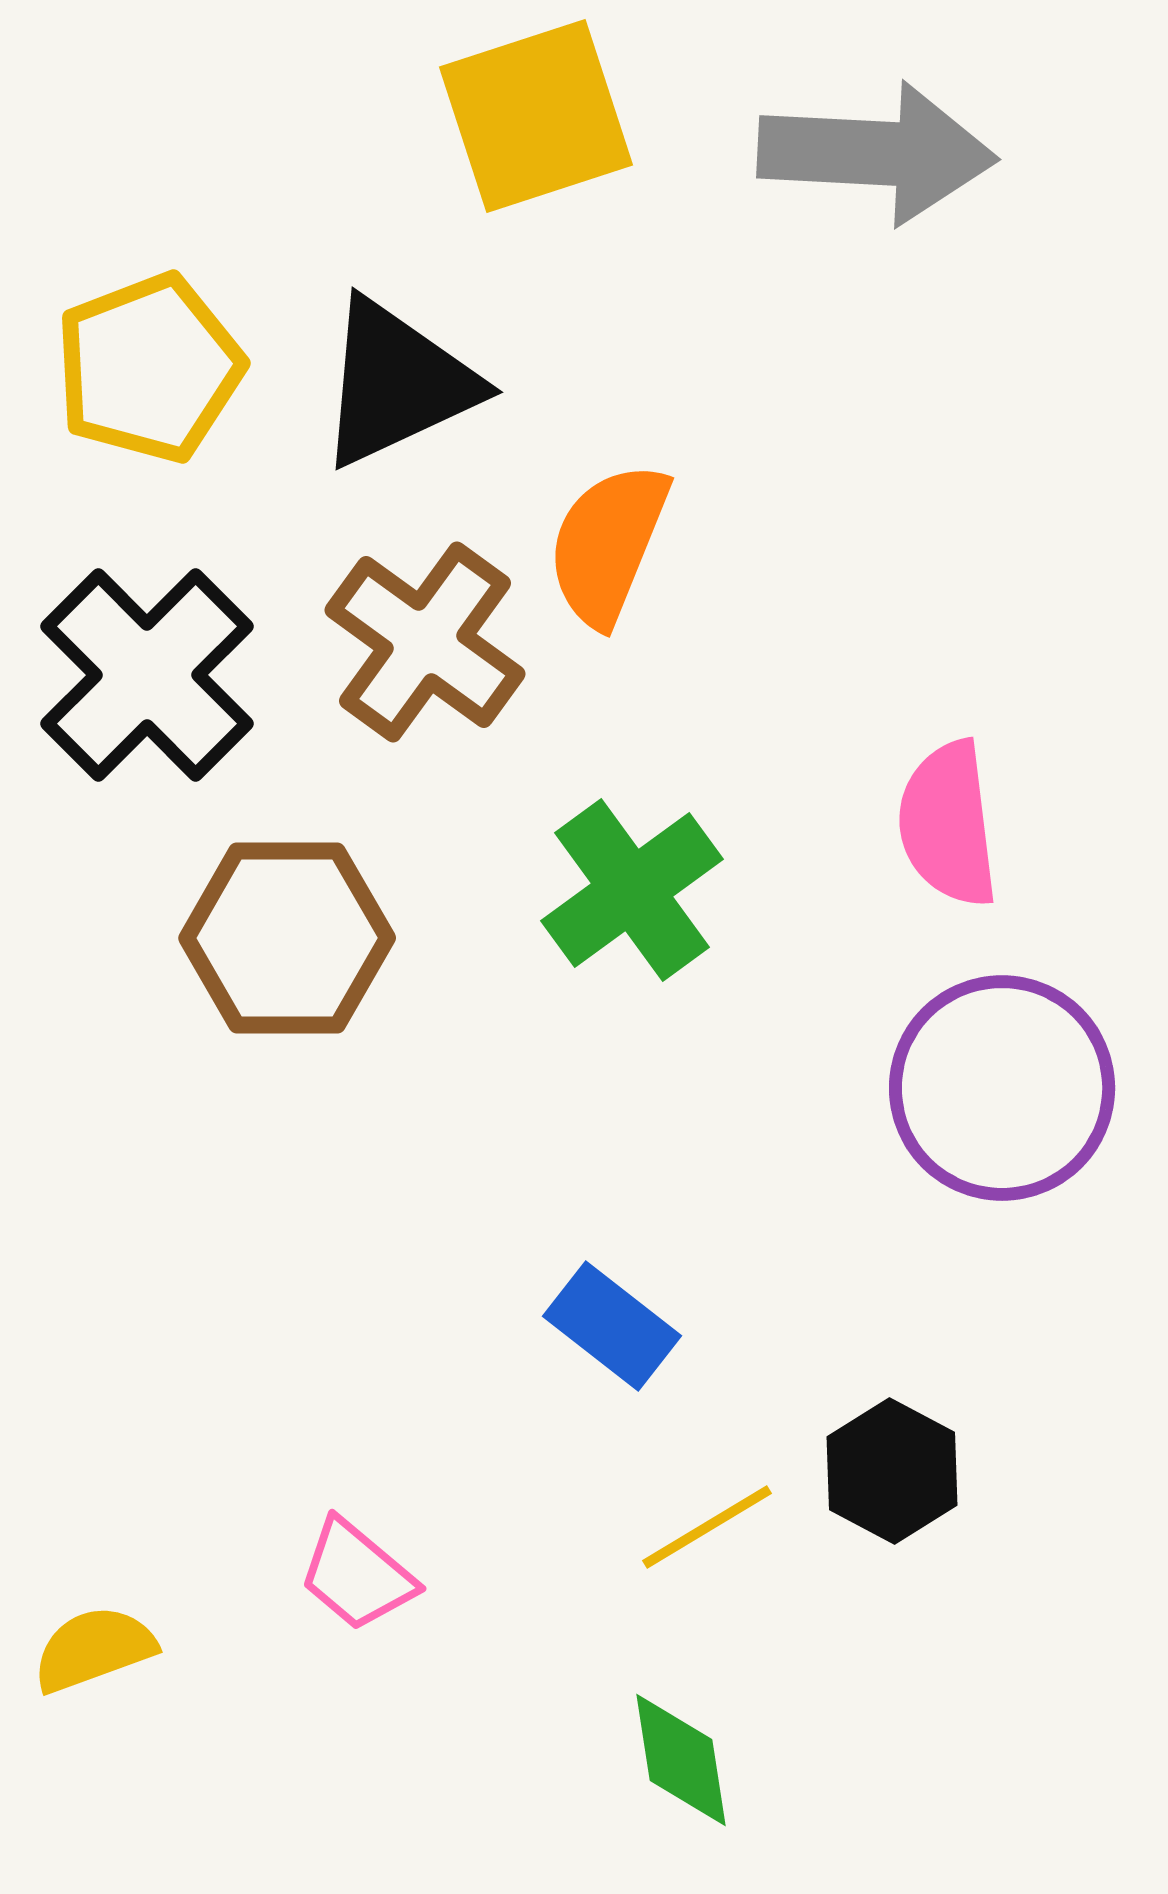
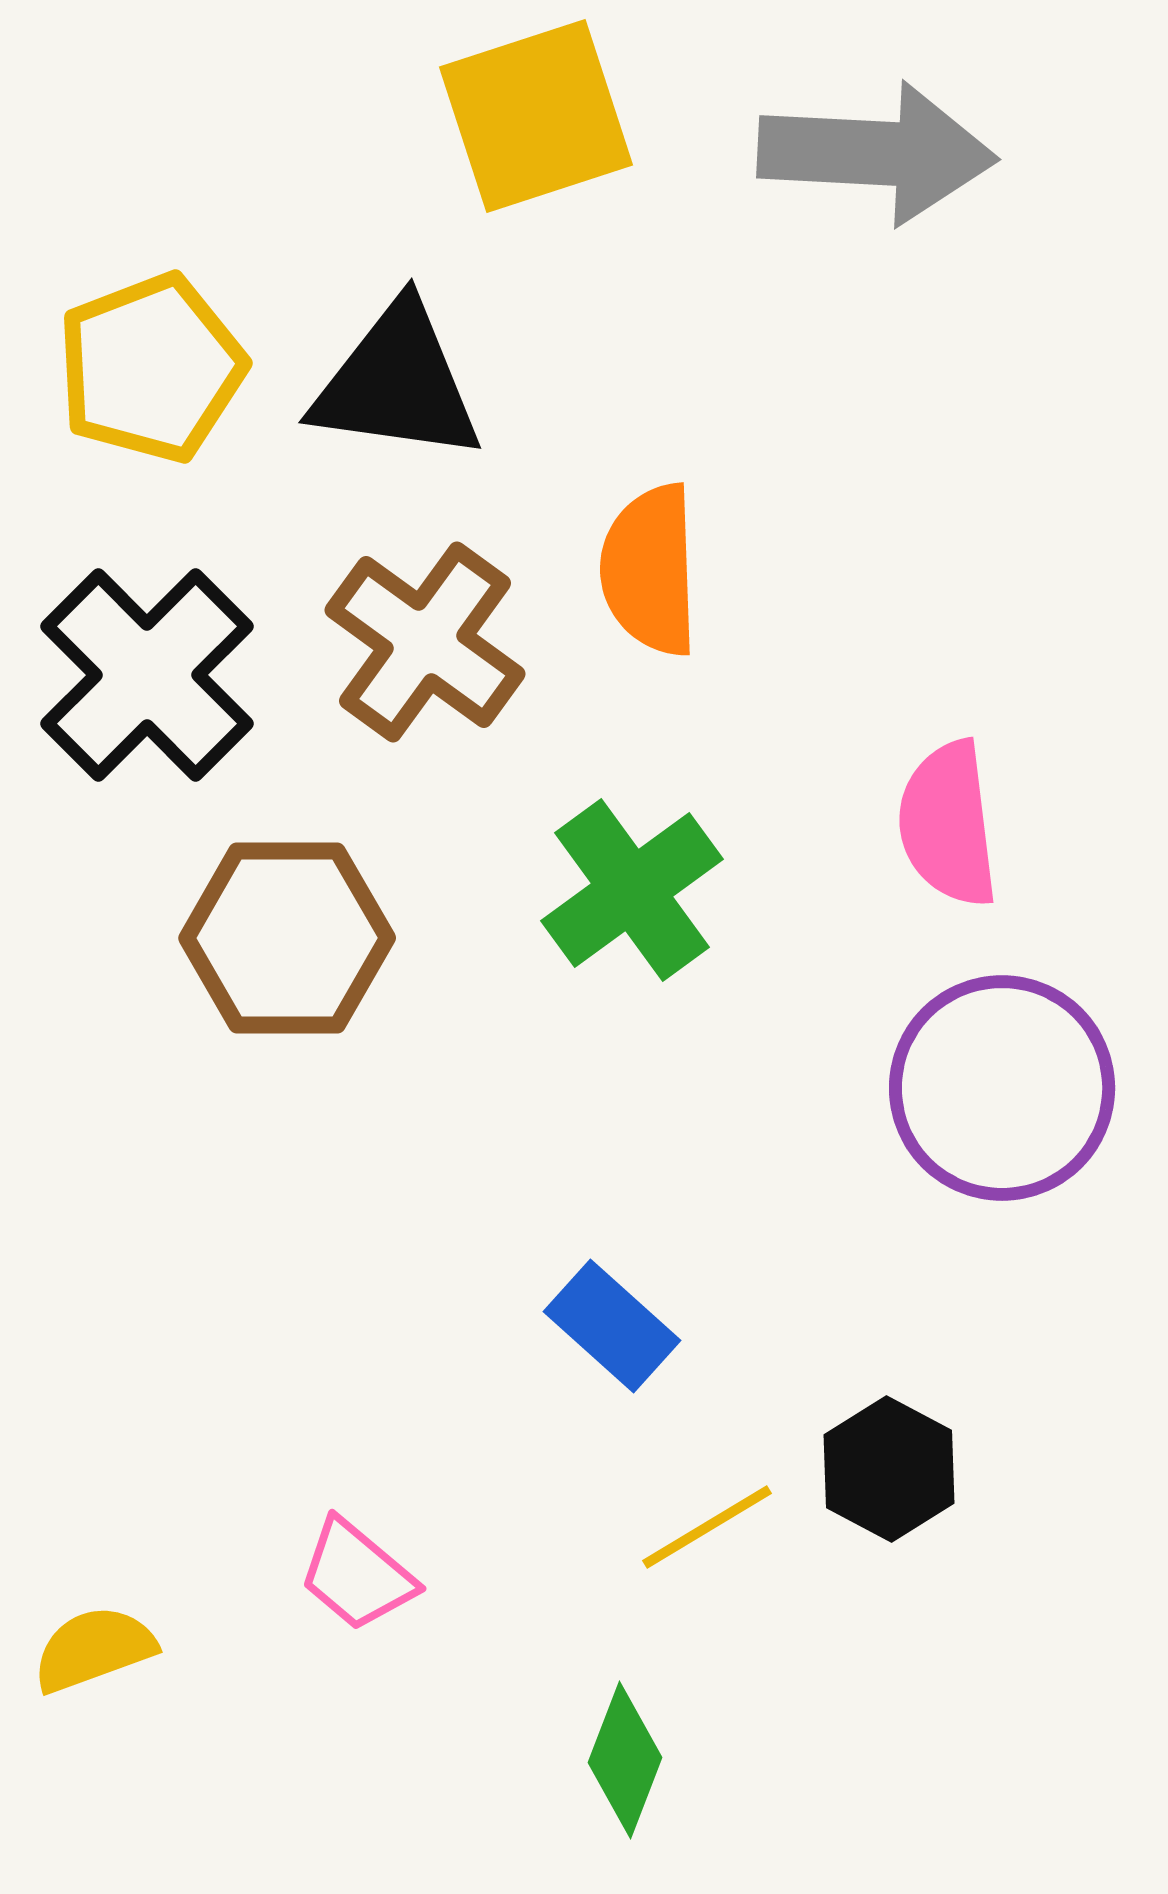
yellow pentagon: moved 2 px right
black triangle: rotated 33 degrees clockwise
orange semicircle: moved 42 px right, 26 px down; rotated 24 degrees counterclockwise
blue rectangle: rotated 4 degrees clockwise
black hexagon: moved 3 px left, 2 px up
green diamond: moved 56 px left; rotated 30 degrees clockwise
